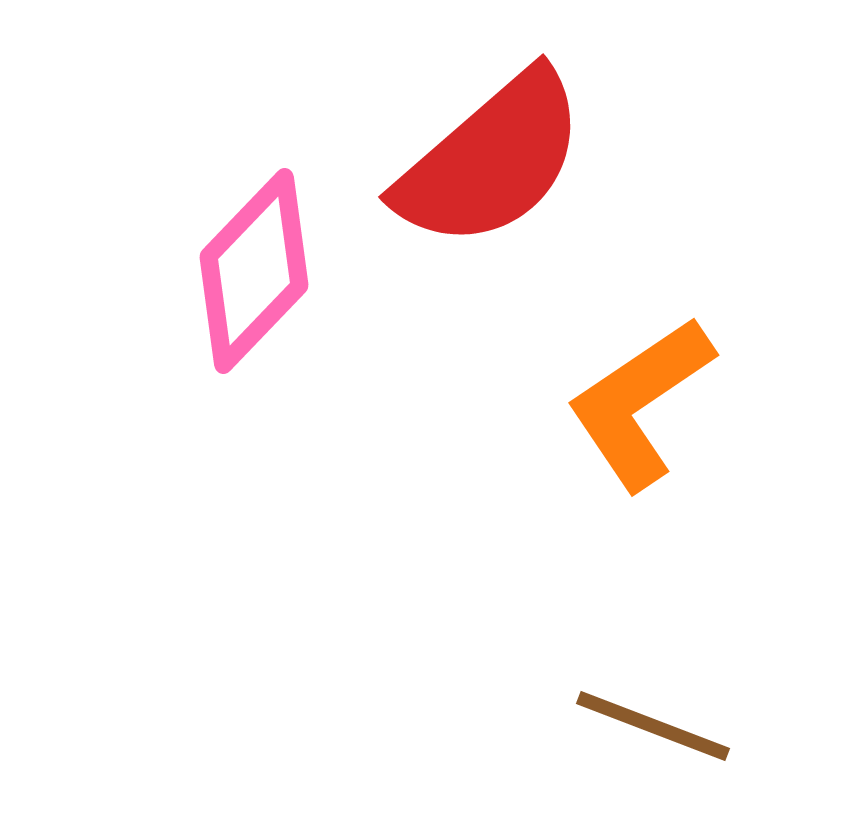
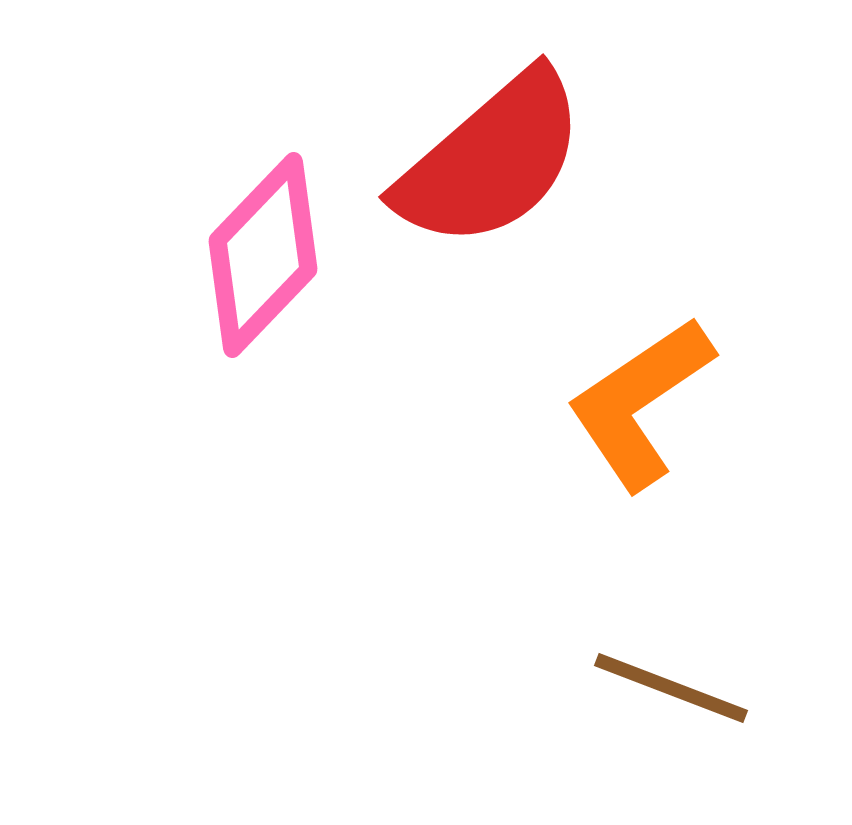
pink diamond: moved 9 px right, 16 px up
brown line: moved 18 px right, 38 px up
